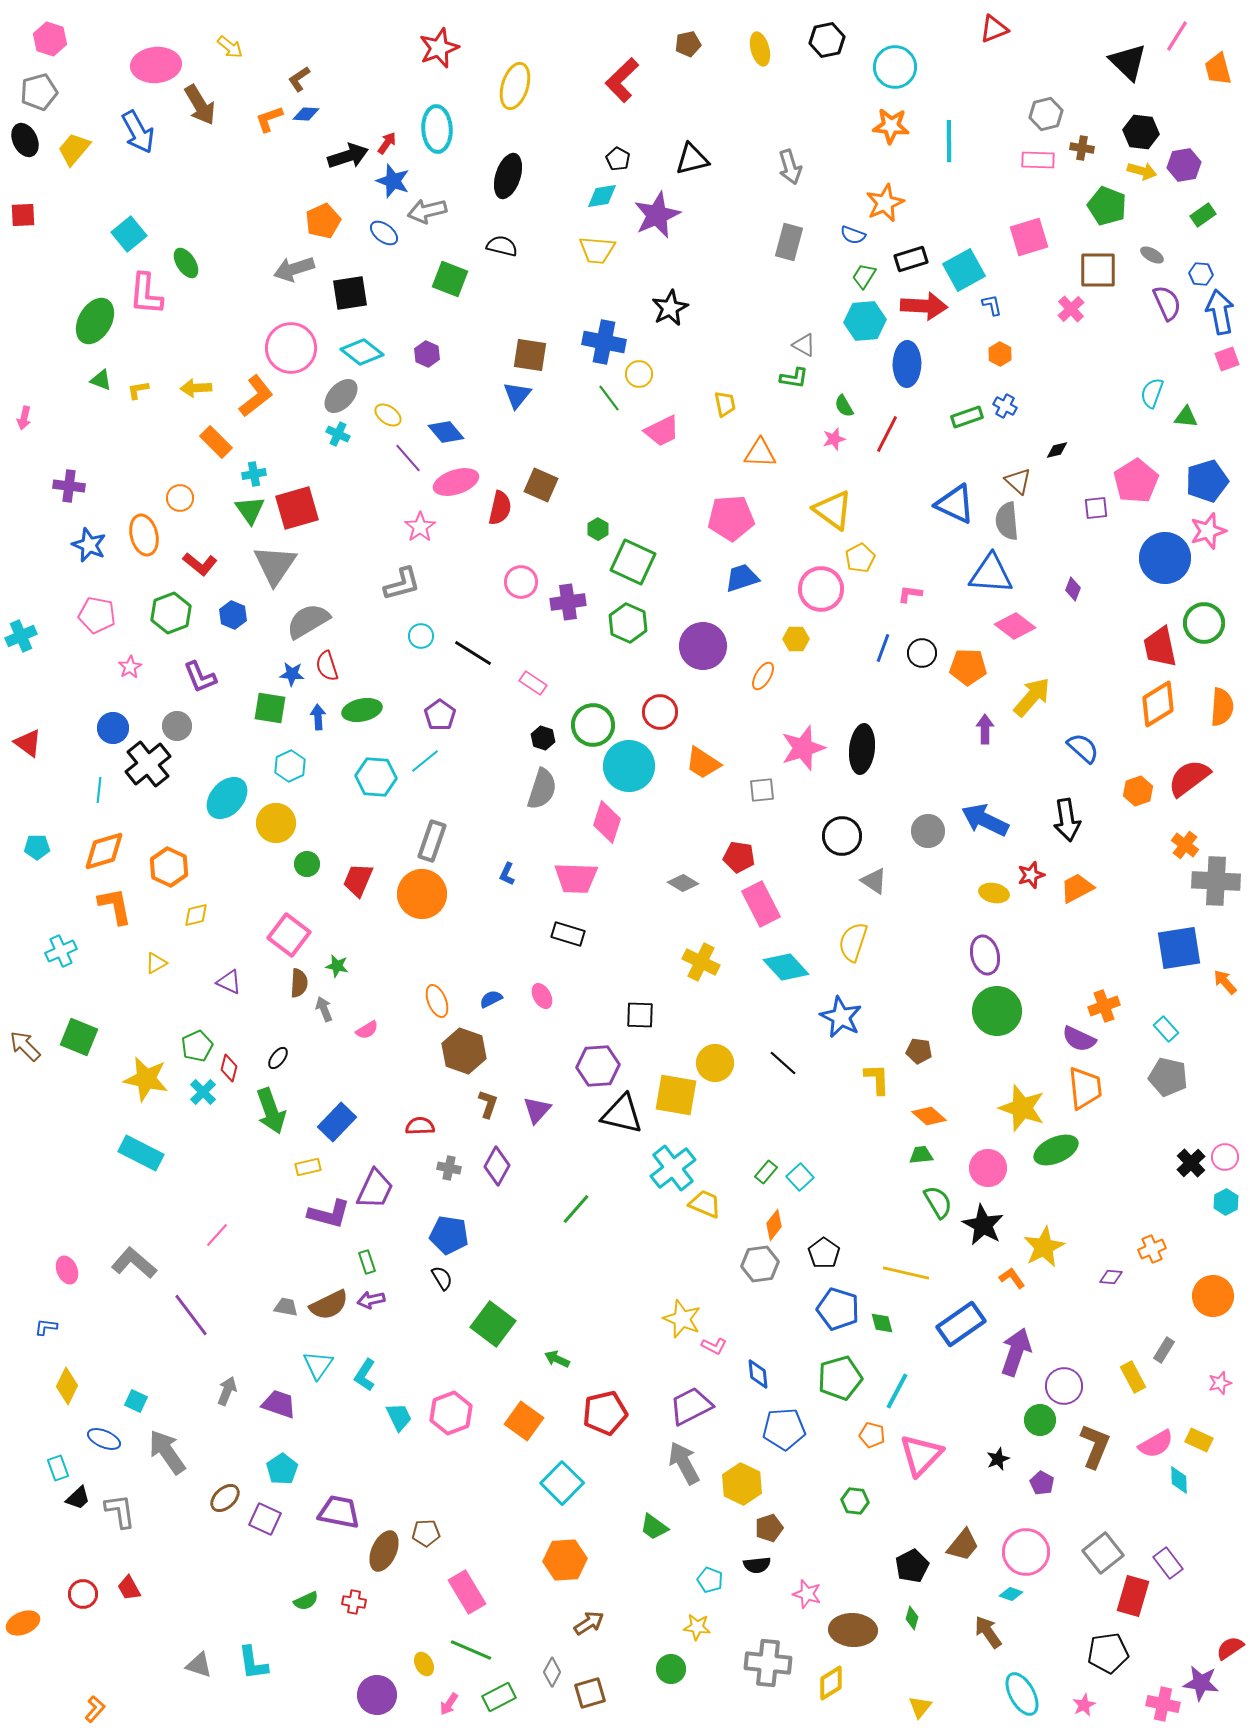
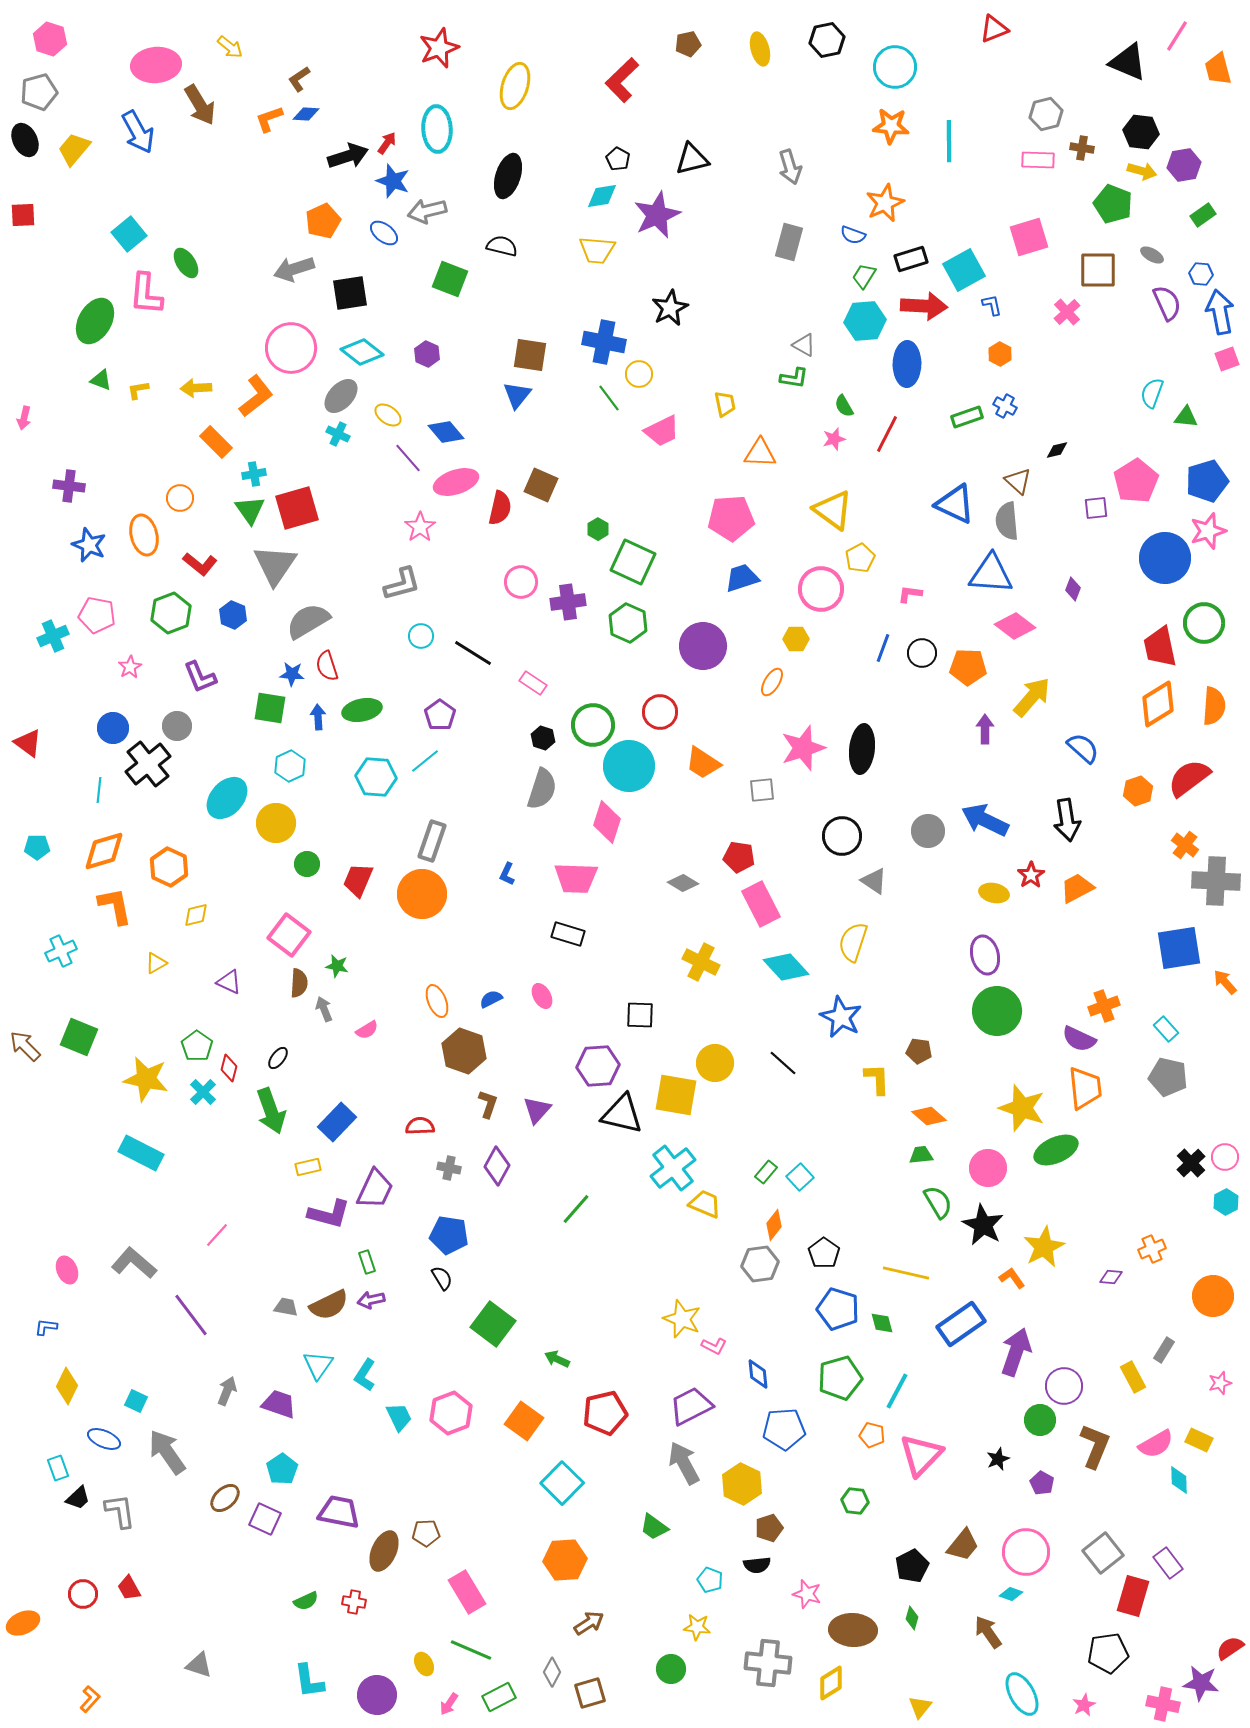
black triangle at (1128, 62): rotated 21 degrees counterclockwise
green pentagon at (1107, 206): moved 6 px right, 2 px up
pink cross at (1071, 309): moved 4 px left, 3 px down
cyan cross at (21, 636): moved 32 px right
orange ellipse at (763, 676): moved 9 px right, 6 px down
orange semicircle at (1222, 707): moved 8 px left, 1 px up
red star at (1031, 875): rotated 16 degrees counterclockwise
green pentagon at (197, 1046): rotated 12 degrees counterclockwise
cyan L-shape at (253, 1663): moved 56 px right, 18 px down
orange L-shape at (95, 1709): moved 5 px left, 10 px up
